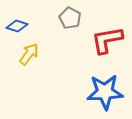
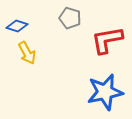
gray pentagon: rotated 10 degrees counterclockwise
yellow arrow: moved 2 px left, 1 px up; rotated 115 degrees clockwise
blue star: rotated 9 degrees counterclockwise
